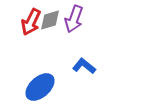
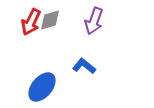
purple arrow: moved 20 px right, 2 px down
blue ellipse: moved 2 px right; rotated 8 degrees counterclockwise
